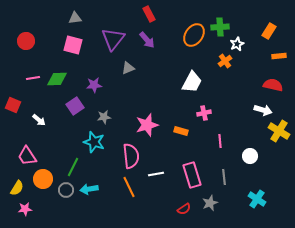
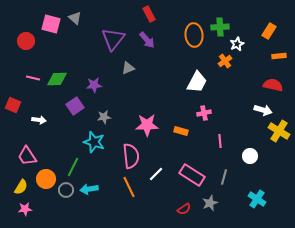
gray triangle at (75, 18): rotated 48 degrees clockwise
orange ellipse at (194, 35): rotated 40 degrees counterclockwise
pink square at (73, 45): moved 22 px left, 21 px up
pink line at (33, 78): rotated 24 degrees clockwise
white trapezoid at (192, 82): moved 5 px right
white arrow at (39, 120): rotated 32 degrees counterclockwise
pink star at (147, 125): rotated 15 degrees clockwise
white line at (156, 174): rotated 35 degrees counterclockwise
pink rectangle at (192, 175): rotated 40 degrees counterclockwise
gray line at (224, 177): rotated 21 degrees clockwise
orange circle at (43, 179): moved 3 px right
yellow semicircle at (17, 188): moved 4 px right, 1 px up
